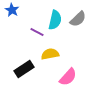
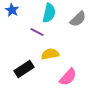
cyan semicircle: moved 6 px left, 7 px up
